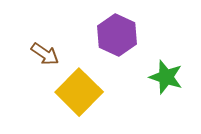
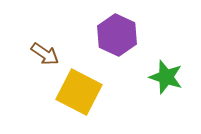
yellow square: rotated 18 degrees counterclockwise
